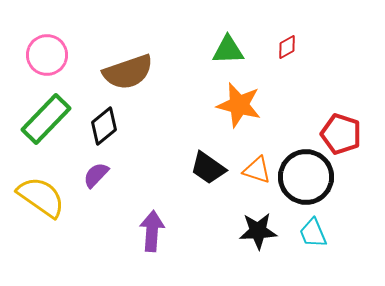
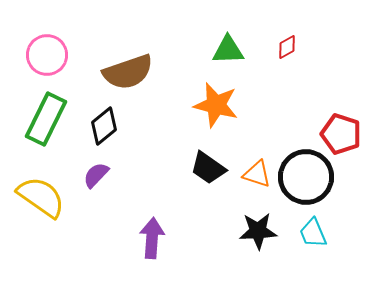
orange star: moved 23 px left
green rectangle: rotated 18 degrees counterclockwise
orange triangle: moved 4 px down
purple arrow: moved 7 px down
